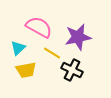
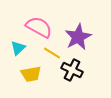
purple star: rotated 16 degrees counterclockwise
yellow trapezoid: moved 5 px right, 4 px down
